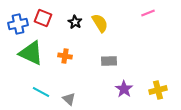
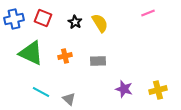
blue cross: moved 4 px left, 5 px up
orange cross: rotated 24 degrees counterclockwise
gray rectangle: moved 11 px left
purple star: rotated 18 degrees counterclockwise
